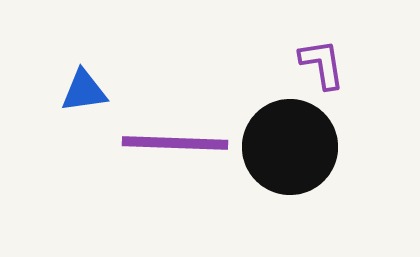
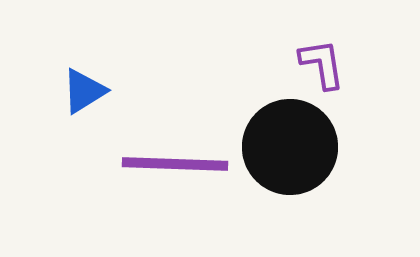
blue triangle: rotated 24 degrees counterclockwise
purple line: moved 21 px down
